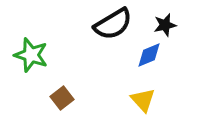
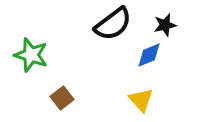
black semicircle: rotated 6 degrees counterclockwise
yellow triangle: moved 2 px left
